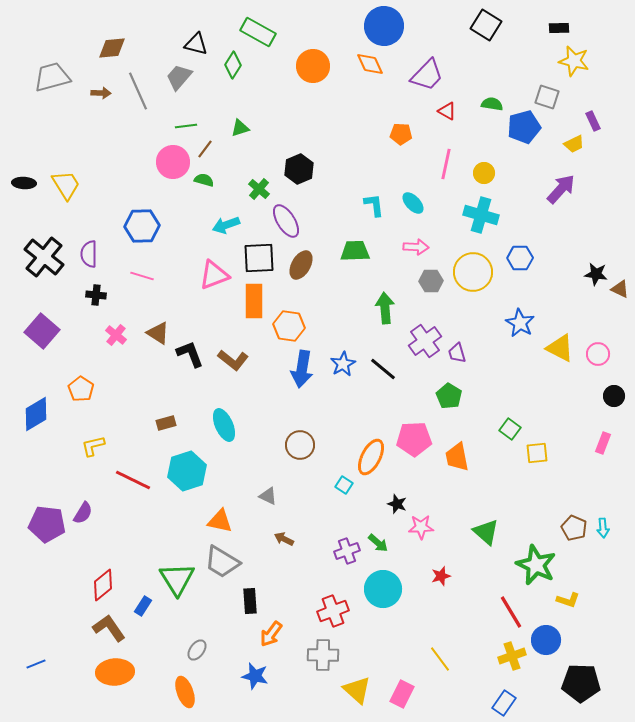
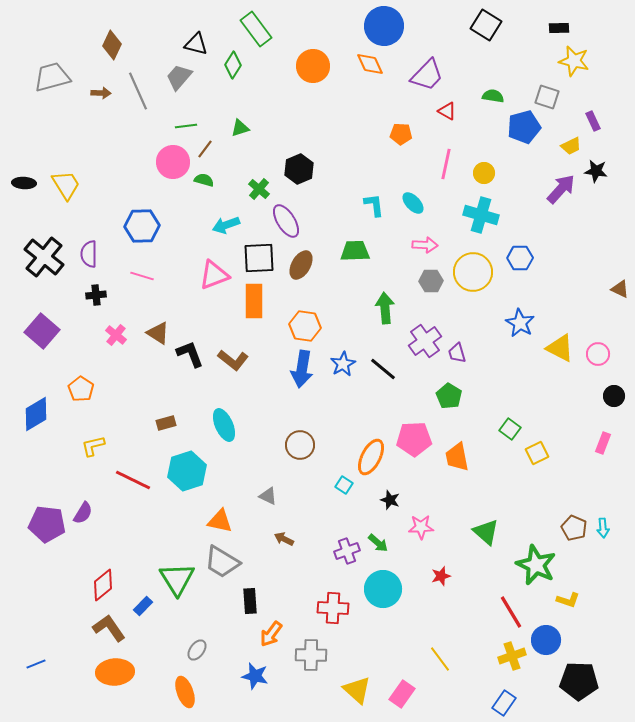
green rectangle at (258, 32): moved 2 px left, 3 px up; rotated 24 degrees clockwise
brown diamond at (112, 48): moved 3 px up; rotated 60 degrees counterclockwise
green semicircle at (492, 104): moved 1 px right, 8 px up
yellow trapezoid at (574, 144): moved 3 px left, 2 px down
pink arrow at (416, 247): moved 9 px right, 2 px up
black star at (596, 274): moved 103 px up
black cross at (96, 295): rotated 12 degrees counterclockwise
orange hexagon at (289, 326): moved 16 px right
yellow square at (537, 453): rotated 20 degrees counterclockwise
black star at (397, 504): moved 7 px left, 4 px up
blue rectangle at (143, 606): rotated 12 degrees clockwise
red cross at (333, 611): moved 3 px up; rotated 24 degrees clockwise
gray cross at (323, 655): moved 12 px left
black pentagon at (581, 683): moved 2 px left, 2 px up
pink rectangle at (402, 694): rotated 8 degrees clockwise
